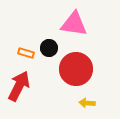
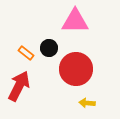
pink triangle: moved 1 px right, 3 px up; rotated 8 degrees counterclockwise
orange rectangle: rotated 21 degrees clockwise
